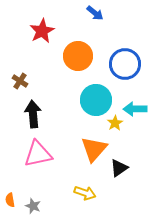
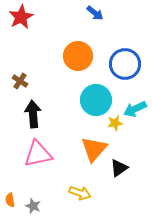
red star: moved 21 px left, 14 px up
cyan arrow: rotated 25 degrees counterclockwise
yellow star: rotated 21 degrees clockwise
yellow arrow: moved 5 px left
